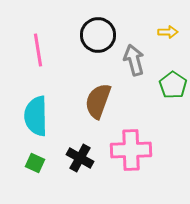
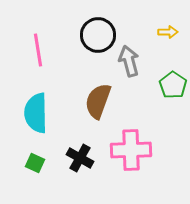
gray arrow: moved 5 px left, 1 px down
cyan semicircle: moved 3 px up
